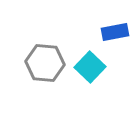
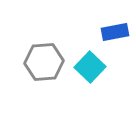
gray hexagon: moved 1 px left, 1 px up; rotated 9 degrees counterclockwise
